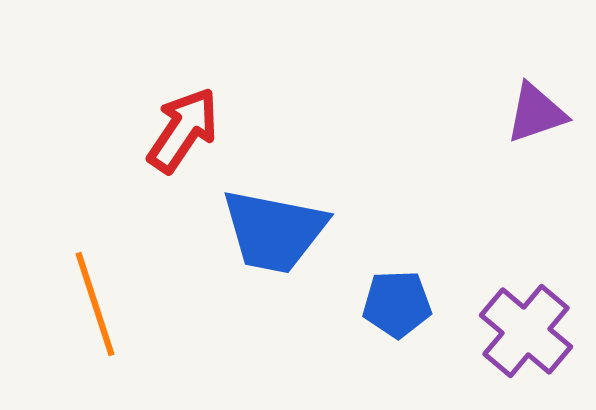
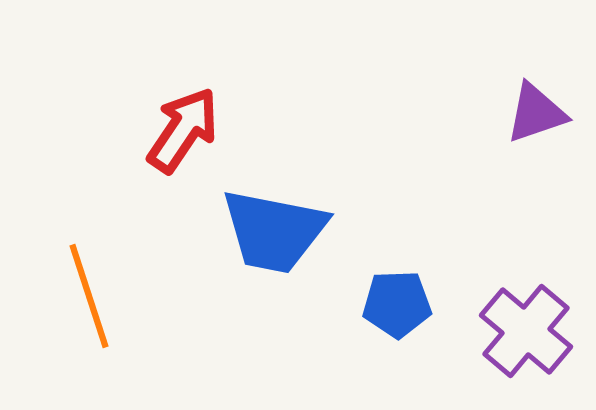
orange line: moved 6 px left, 8 px up
